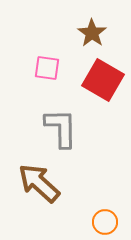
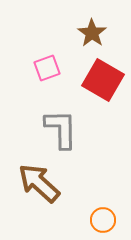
pink square: rotated 28 degrees counterclockwise
gray L-shape: moved 1 px down
orange circle: moved 2 px left, 2 px up
